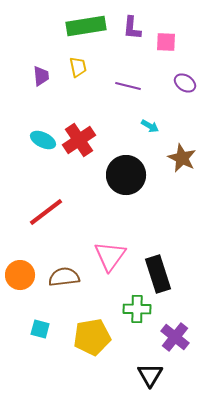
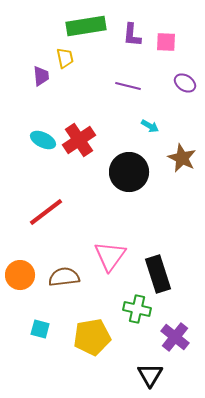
purple L-shape: moved 7 px down
yellow trapezoid: moved 13 px left, 9 px up
black circle: moved 3 px right, 3 px up
green cross: rotated 12 degrees clockwise
